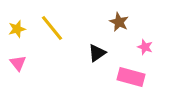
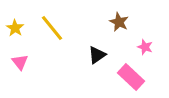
yellow star: moved 2 px left, 1 px up; rotated 24 degrees counterclockwise
black triangle: moved 2 px down
pink triangle: moved 2 px right, 1 px up
pink rectangle: rotated 28 degrees clockwise
